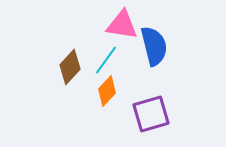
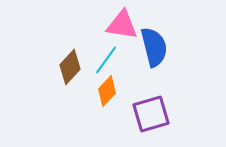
blue semicircle: moved 1 px down
